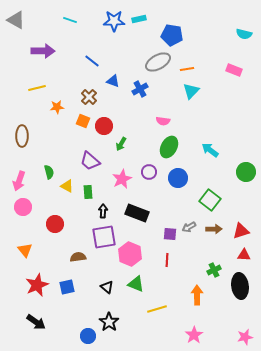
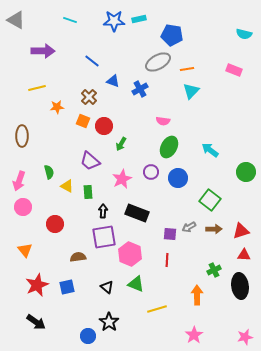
purple circle at (149, 172): moved 2 px right
